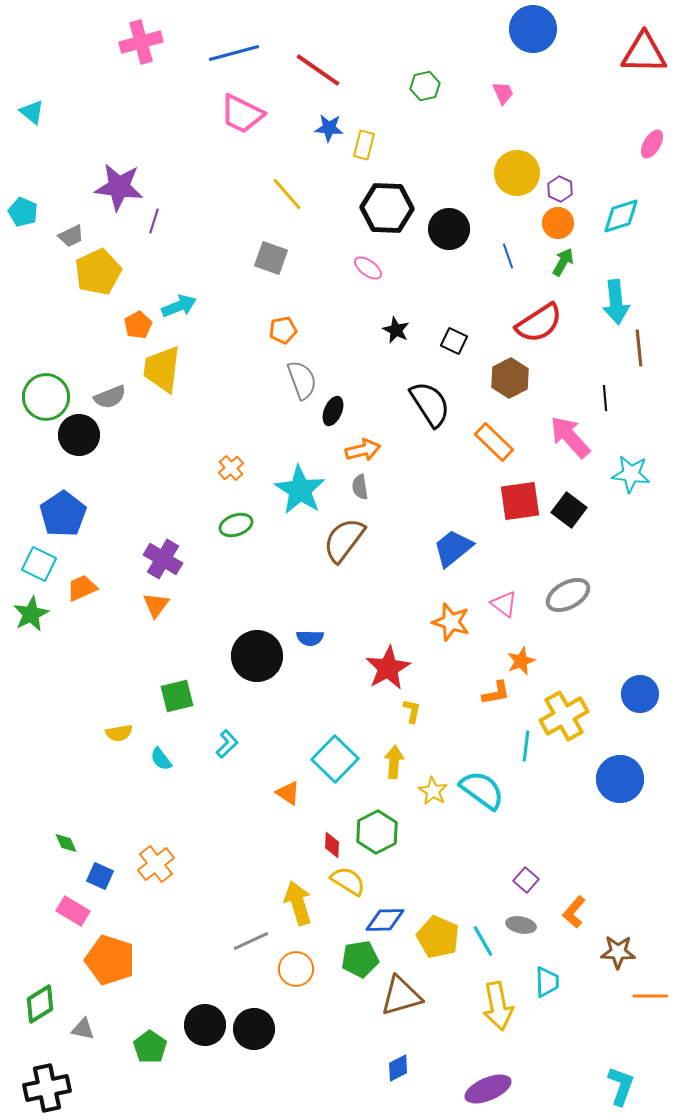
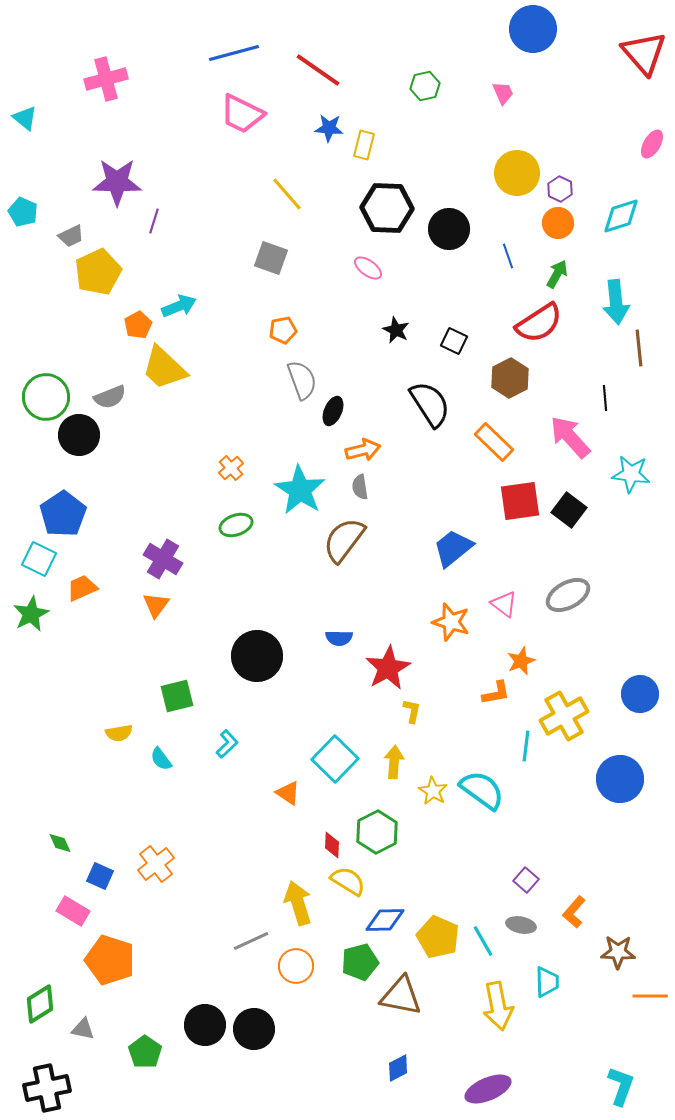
pink cross at (141, 42): moved 35 px left, 37 px down
red triangle at (644, 53): rotated 48 degrees clockwise
cyan triangle at (32, 112): moved 7 px left, 6 px down
purple star at (119, 187): moved 2 px left, 5 px up; rotated 6 degrees counterclockwise
green arrow at (563, 262): moved 6 px left, 12 px down
yellow trapezoid at (162, 369): moved 2 px right, 1 px up; rotated 54 degrees counterclockwise
cyan square at (39, 564): moved 5 px up
blue semicircle at (310, 638): moved 29 px right
green diamond at (66, 843): moved 6 px left
green pentagon at (360, 959): moved 3 px down; rotated 6 degrees counterclockwise
orange circle at (296, 969): moved 3 px up
brown triangle at (401, 996): rotated 27 degrees clockwise
green pentagon at (150, 1047): moved 5 px left, 5 px down
